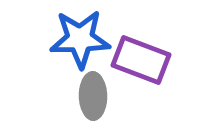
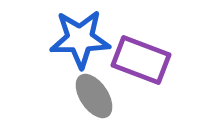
gray ellipse: moved 1 px right; rotated 33 degrees counterclockwise
